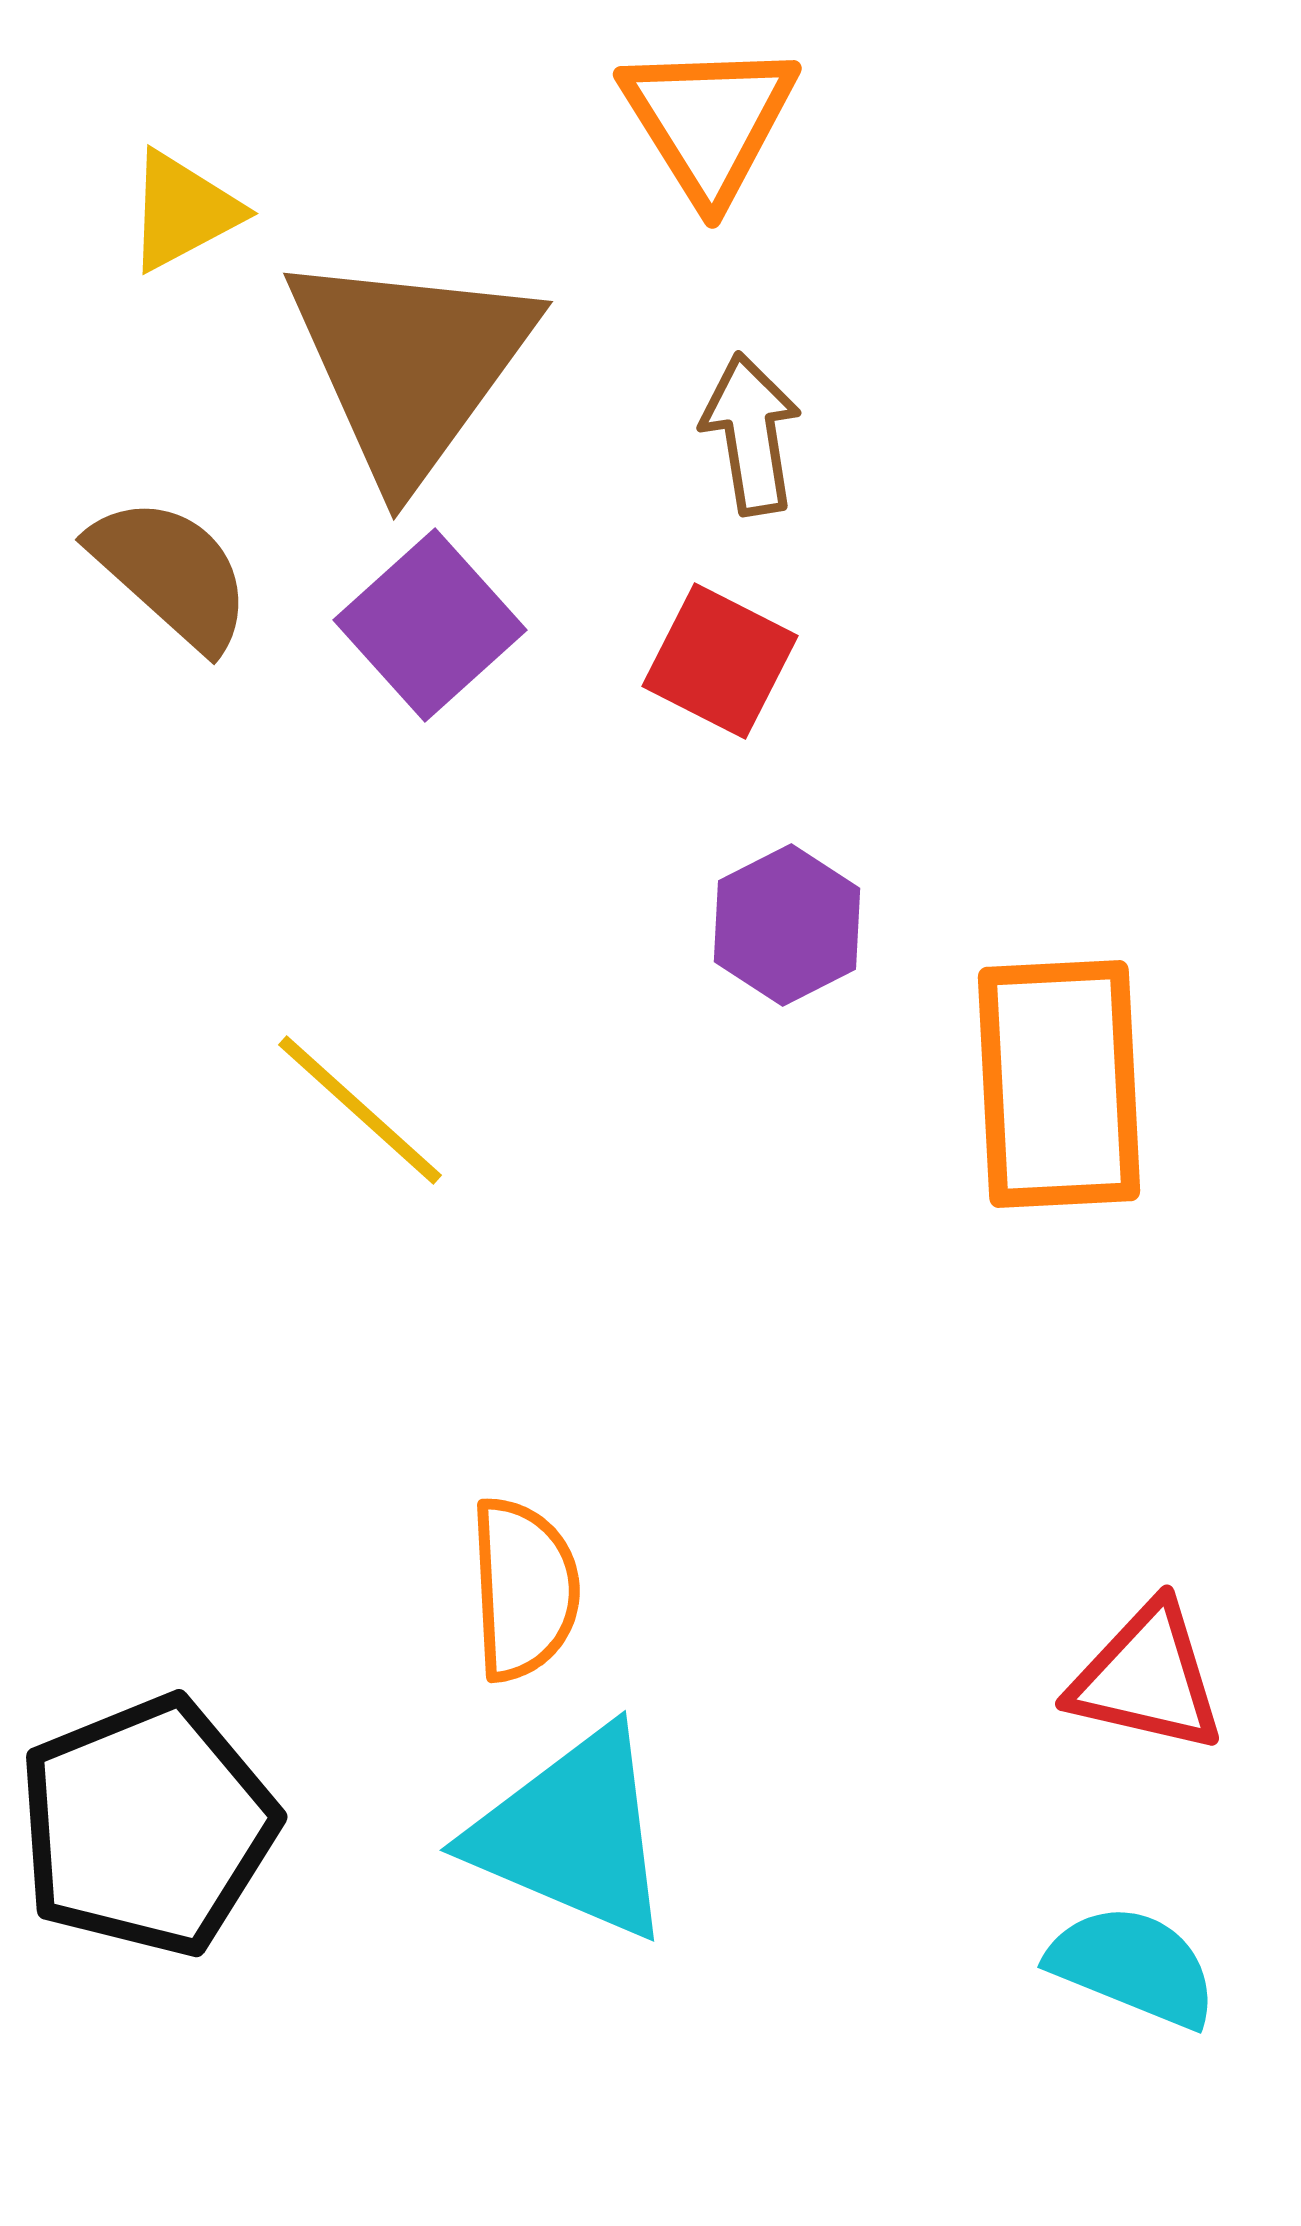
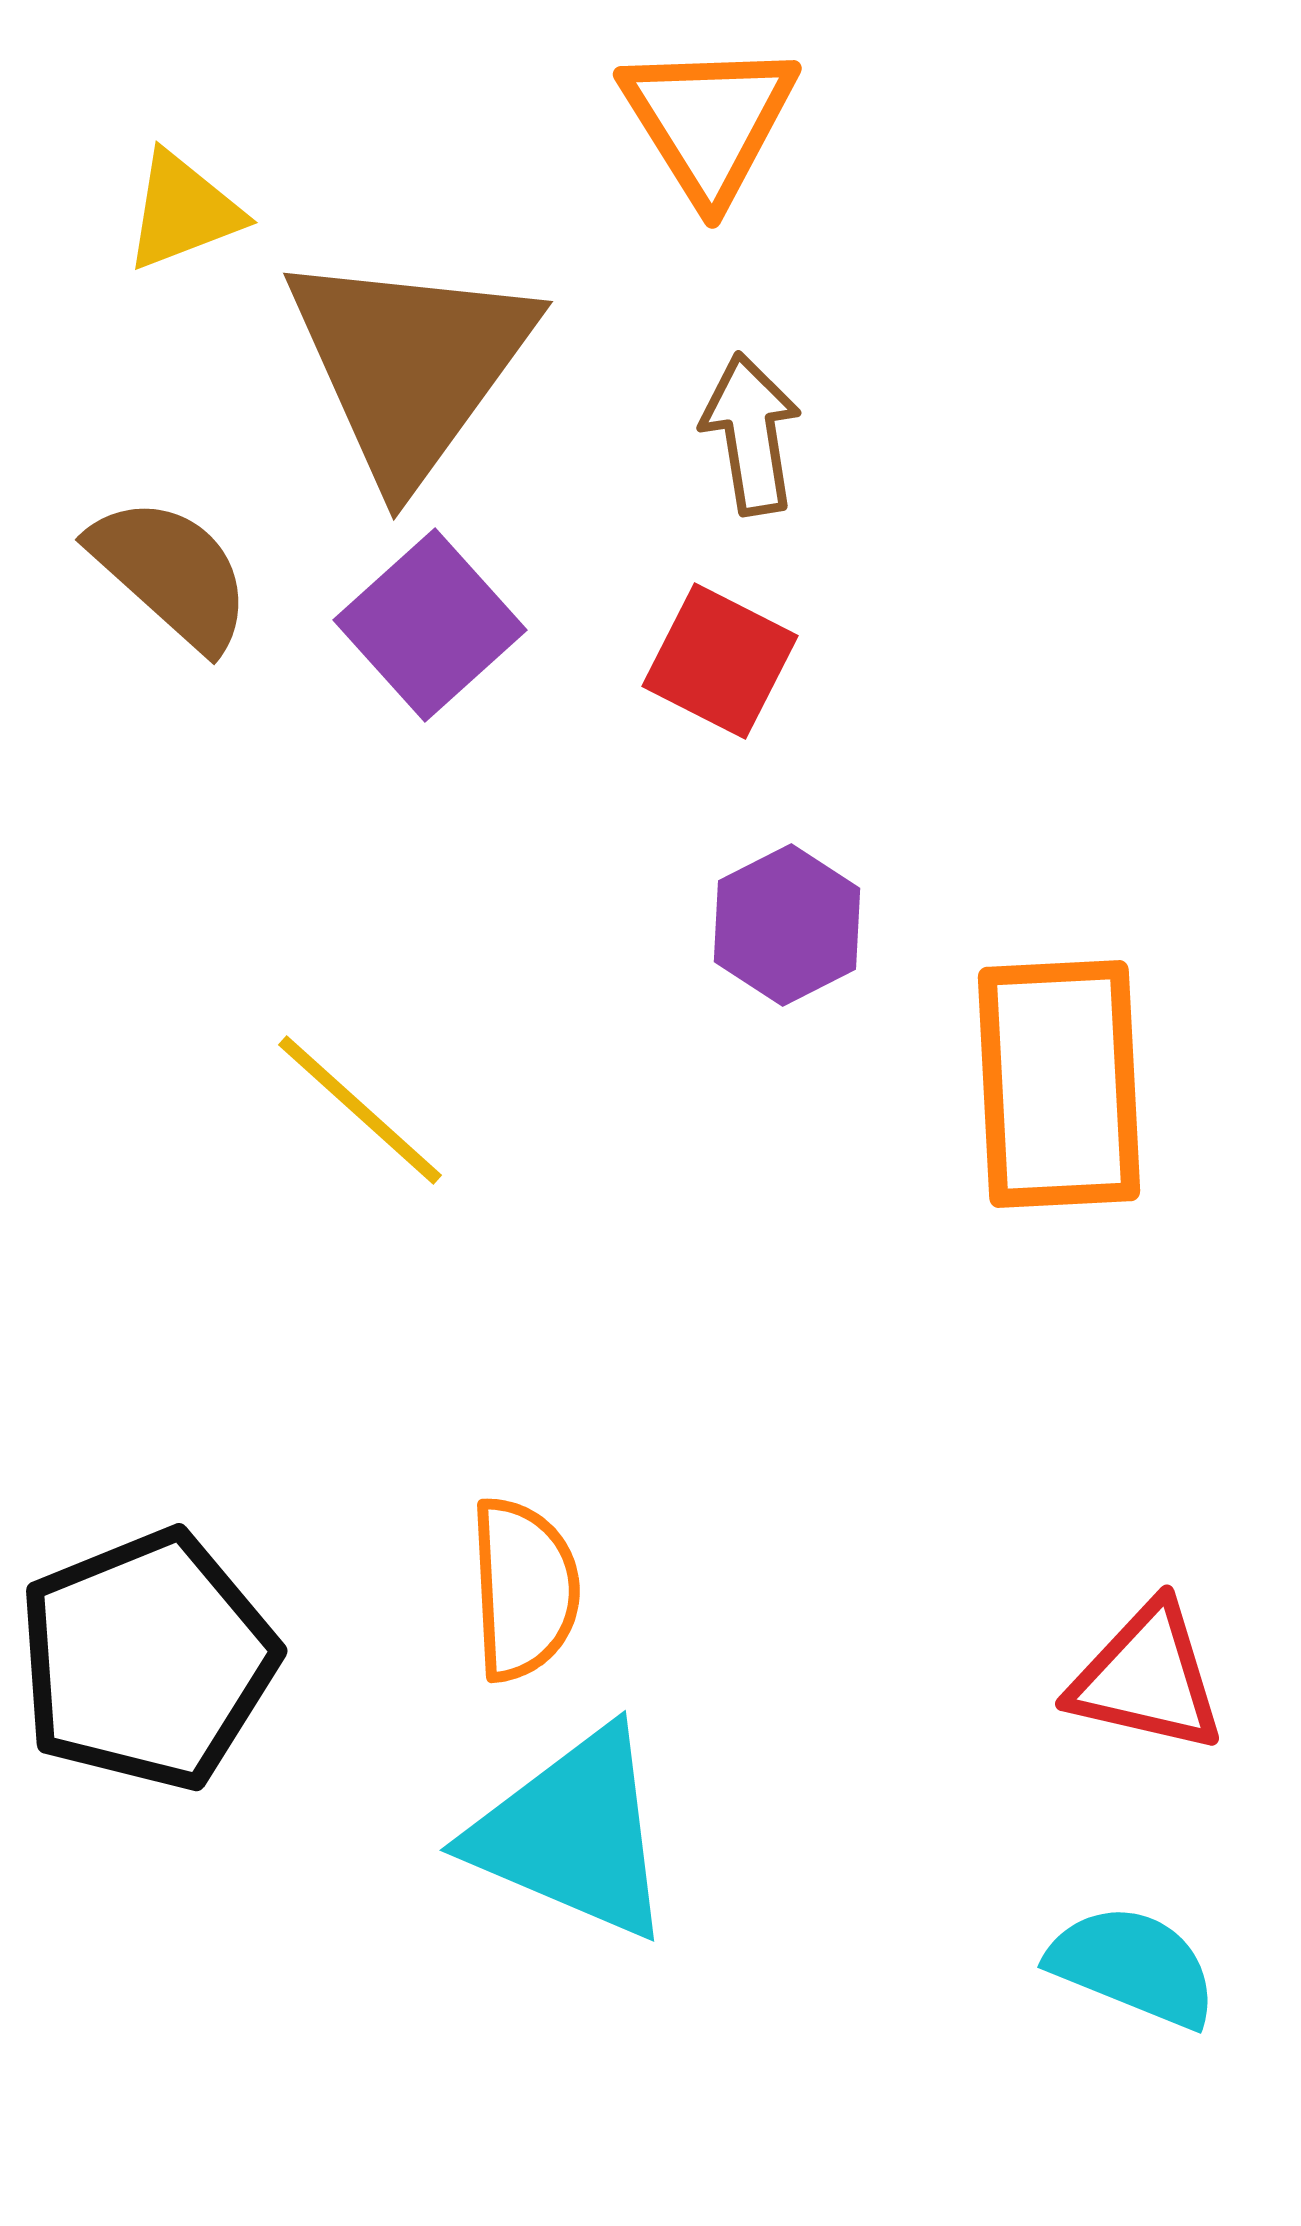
yellow triangle: rotated 7 degrees clockwise
black pentagon: moved 166 px up
